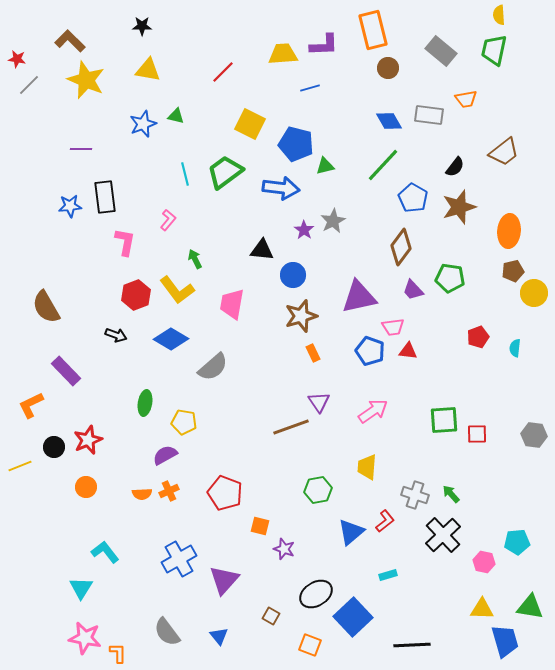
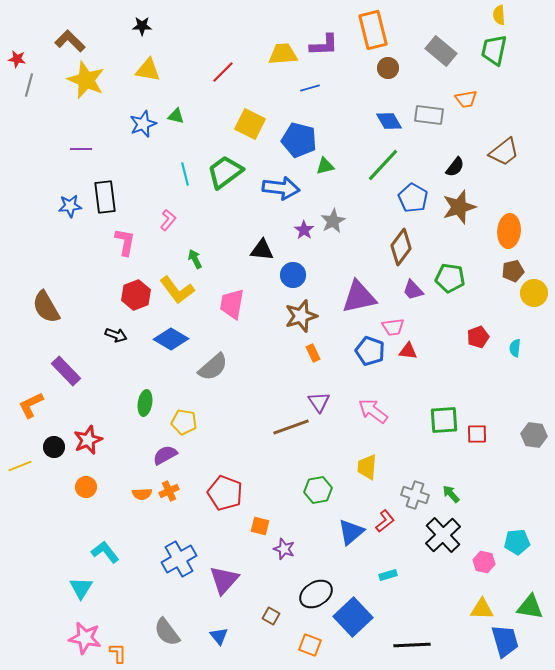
gray line at (29, 85): rotated 30 degrees counterclockwise
blue pentagon at (296, 144): moved 3 px right, 4 px up
pink arrow at (373, 411): rotated 108 degrees counterclockwise
